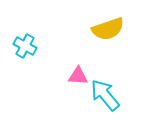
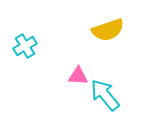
yellow semicircle: moved 1 px down
cyan cross: rotated 30 degrees clockwise
